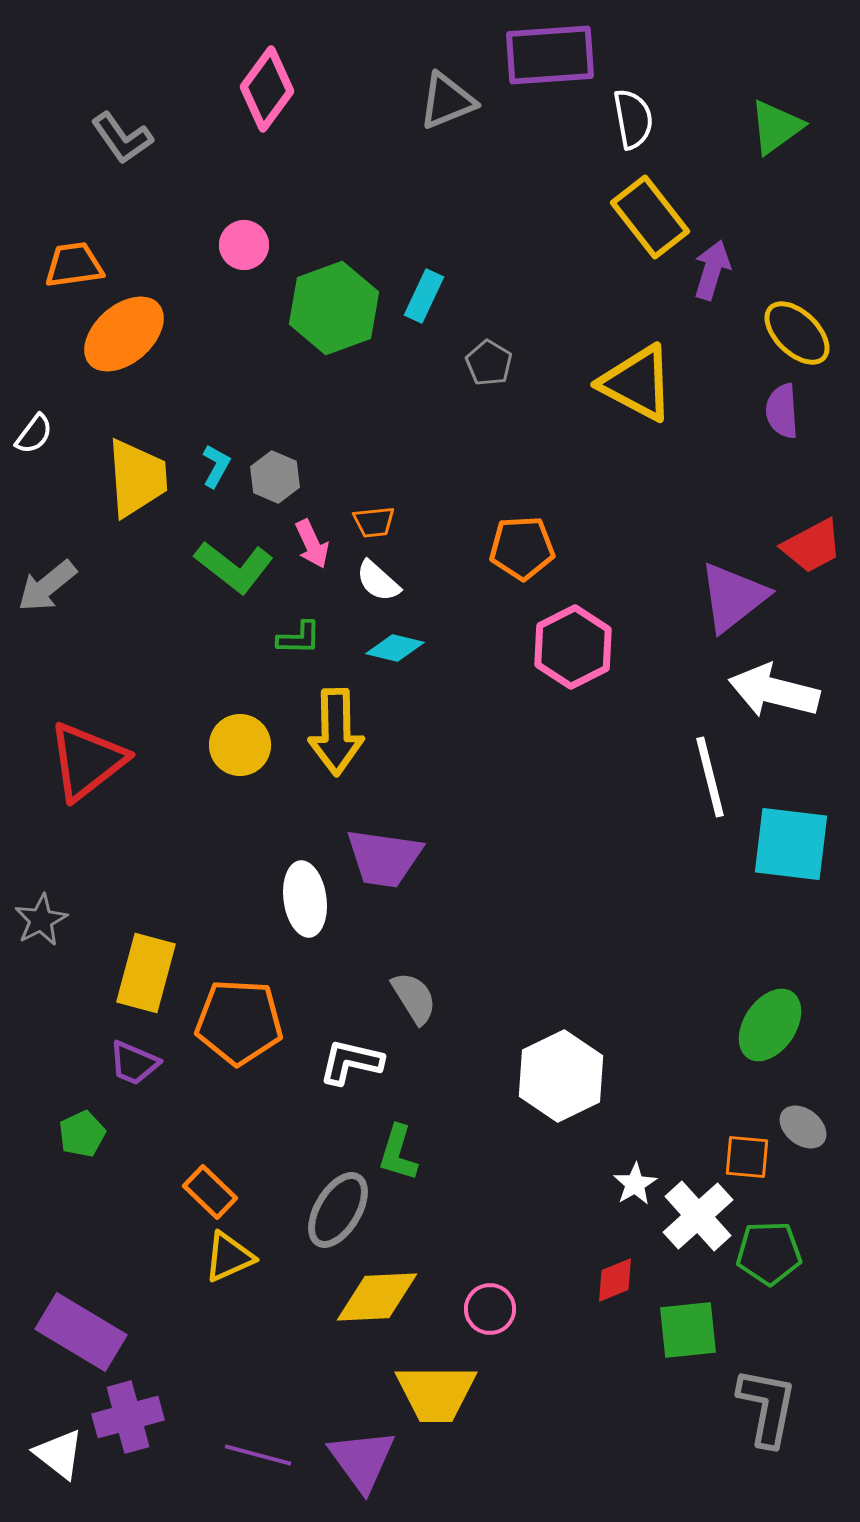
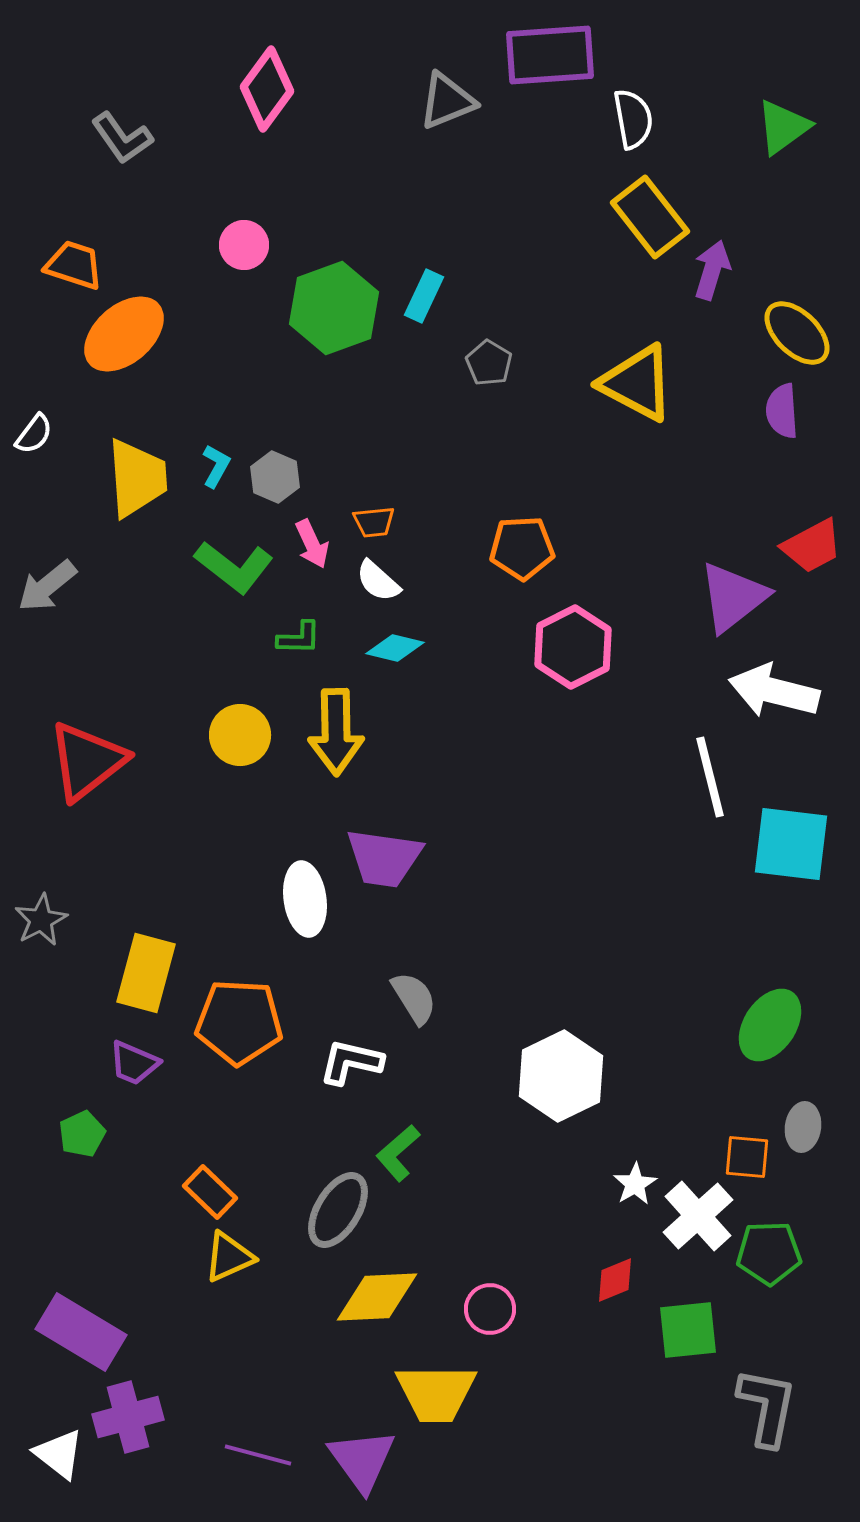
green triangle at (776, 127): moved 7 px right
orange trapezoid at (74, 265): rotated 26 degrees clockwise
yellow circle at (240, 745): moved 10 px up
gray ellipse at (803, 1127): rotated 60 degrees clockwise
green L-shape at (398, 1153): rotated 32 degrees clockwise
